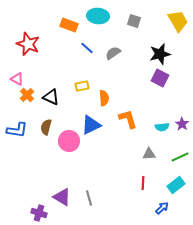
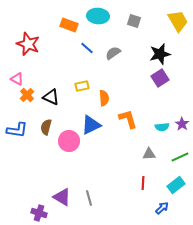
purple square: rotated 30 degrees clockwise
